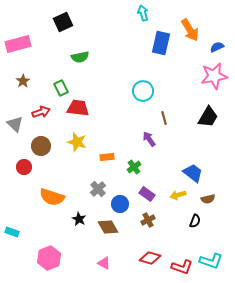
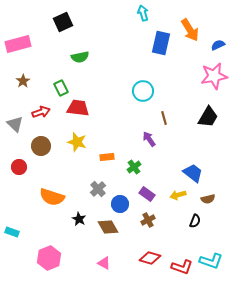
blue semicircle: moved 1 px right, 2 px up
red circle: moved 5 px left
